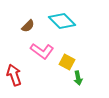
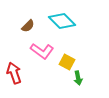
red arrow: moved 2 px up
